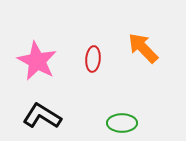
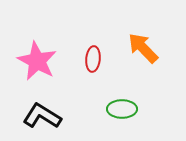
green ellipse: moved 14 px up
